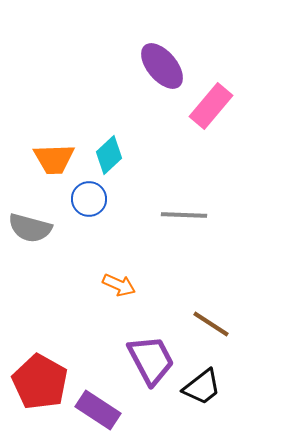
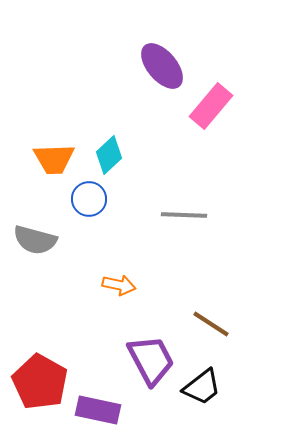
gray semicircle: moved 5 px right, 12 px down
orange arrow: rotated 12 degrees counterclockwise
purple rectangle: rotated 21 degrees counterclockwise
